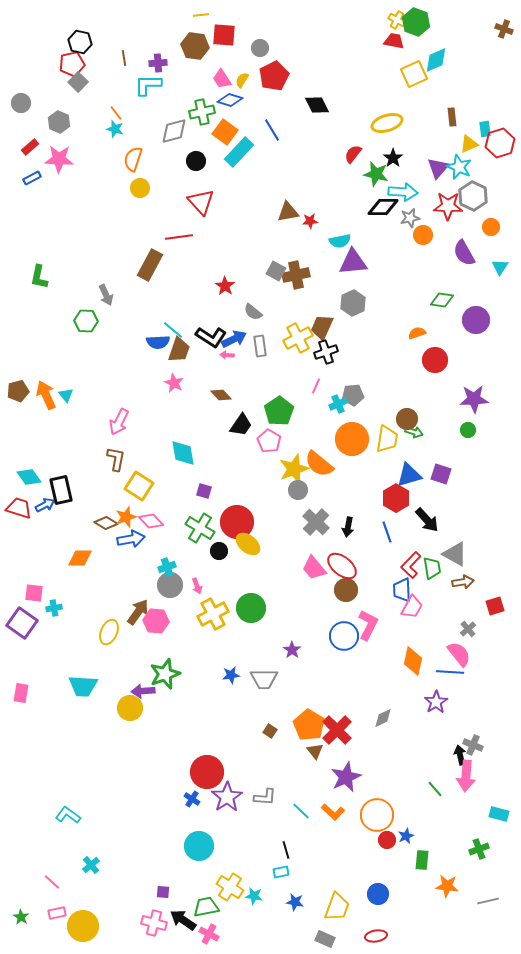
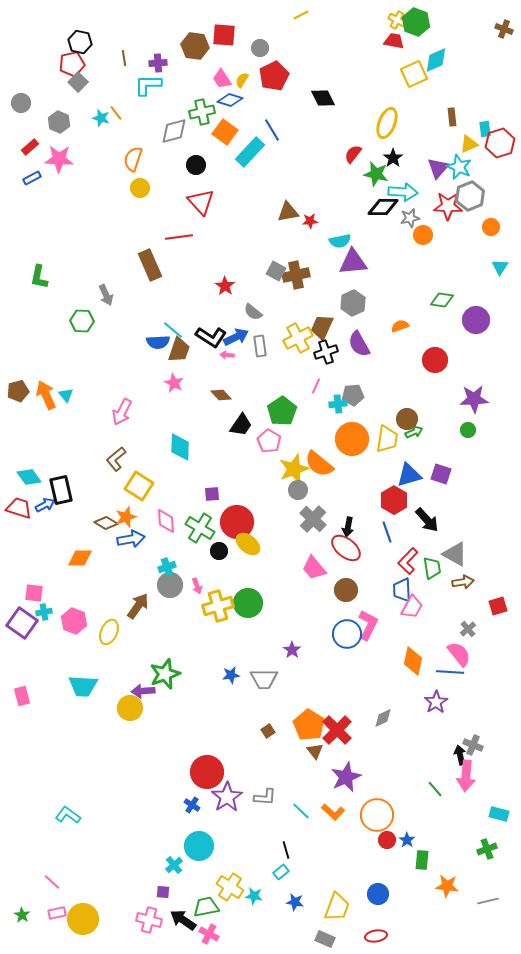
yellow line at (201, 15): moved 100 px right; rotated 21 degrees counterclockwise
black diamond at (317, 105): moved 6 px right, 7 px up
yellow ellipse at (387, 123): rotated 52 degrees counterclockwise
cyan star at (115, 129): moved 14 px left, 11 px up
cyan rectangle at (239, 152): moved 11 px right
black circle at (196, 161): moved 4 px down
gray hexagon at (473, 196): moved 3 px left; rotated 12 degrees clockwise
purple semicircle at (464, 253): moved 105 px left, 91 px down
brown rectangle at (150, 265): rotated 52 degrees counterclockwise
green hexagon at (86, 321): moved 4 px left
orange semicircle at (417, 333): moved 17 px left, 7 px up
blue arrow at (234, 339): moved 2 px right, 2 px up
cyan cross at (338, 404): rotated 18 degrees clockwise
green pentagon at (279, 411): moved 3 px right
pink arrow at (119, 422): moved 3 px right, 10 px up
green arrow at (414, 432): rotated 42 degrees counterclockwise
cyan diamond at (183, 453): moved 3 px left, 6 px up; rotated 12 degrees clockwise
brown L-shape at (116, 459): rotated 140 degrees counterclockwise
purple square at (204, 491): moved 8 px right, 3 px down; rotated 21 degrees counterclockwise
red hexagon at (396, 498): moved 2 px left, 2 px down
pink diamond at (151, 521): moved 15 px right; rotated 40 degrees clockwise
gray cross at (316, 522): moved 3 px left, 3 px up
red L-shape at (411, 565): moved 3 px left, 4 px up
red ellipse at (342, 566): moved 4 px right, 18 px up
red square at (495, 606): moved 3 px right
cyan cross at (54, 608): moved 10 px left, 4 px down
green circle at (251, 608): moved 3 px left, 5 px up
brown arrow at (138, 612): moved 6 px up
yellow cross at (213, 614): moved 5 px right, 8 px up; rotated 12 degrees clockwise
pink hexagon at (156, 621): moved 82 px left; rotated 15 degrees clockwise
blue circle at (344, 636): moved 3 px right, 2 px up
pink rectangle at (21, 693): moved 1 px right, 3 px down; rotated 24 degrees counterclockwise
brown square at (270, 731): moved 2 px left; rotated 24 degrees clockwise
blue cross at (192, 799): moved 6 px down
blue star at (406, 836): moved 1 px right, 4 px down; rotated 14 degrees counterclockwise
green cross at (479, 849): moved 8 px right
cyan cross at (91, 865): moved 83 px right
cyan rectangle at (281, 872): rotated 28 degrees counterclockwise
green star at (21, 917): moved 1 px right, 2 px up
pink cross at (154, 923): moved 5 px left, 3 px up
yellow circle at (83, 926): moved 7 px up
